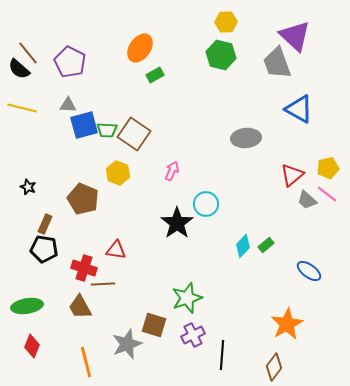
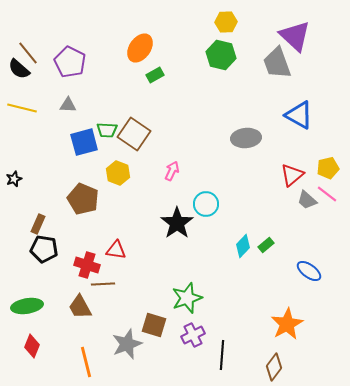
blue triangle at (299, 109): moved 6 px down
blue square at (84, 125): moved 17 px down
black star at (28, 187): moved 14 px left, 8 px up; rotated 28 degrees clockwise
brown rectangle at (45, 224): moved 7 px left
red cross at (84, 268): moved 3 px right, 3 px up
